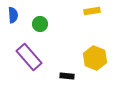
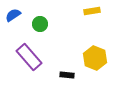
blue semicircle: rotated 119 degrees counterclockwise
black rectangle: moved 1 px up
